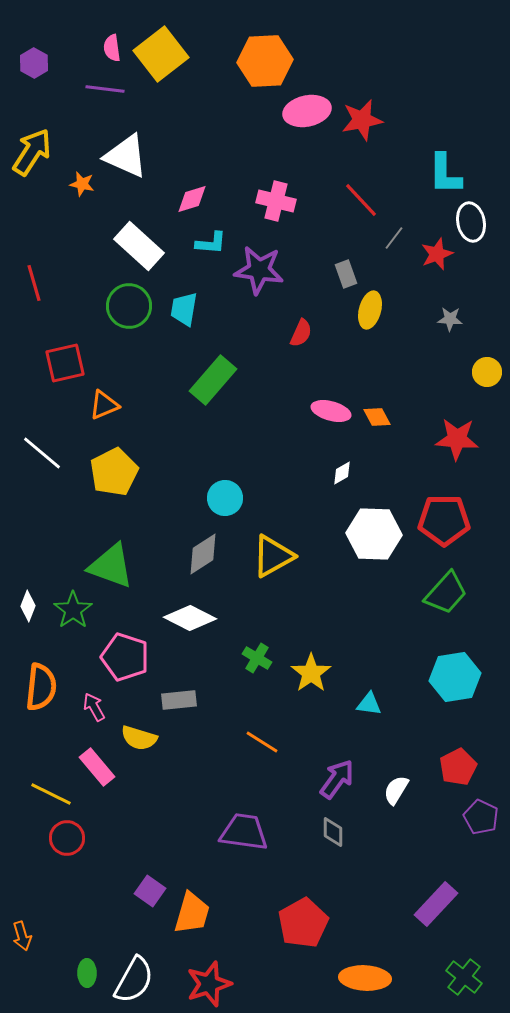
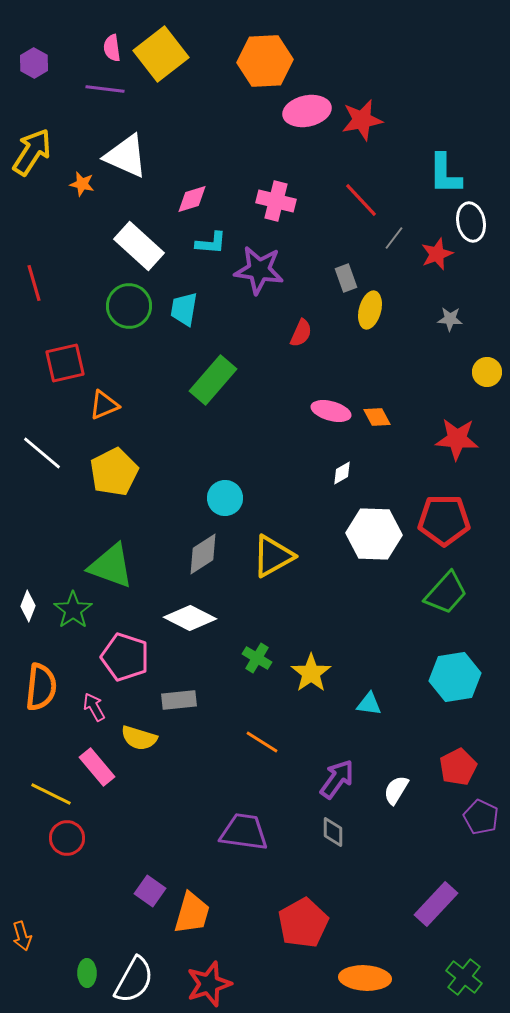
gray rectangle at (346, 274): moved 4 px down
